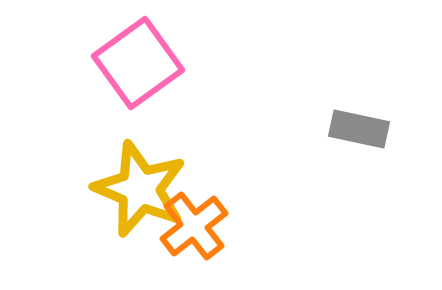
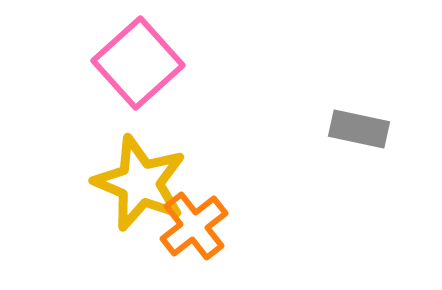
pink square: rotated 6 degrees counterclockwise
yellow star: moved 6 px up
